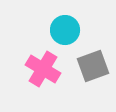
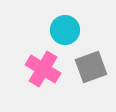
gray square: moved 2 px left, 1 px down
